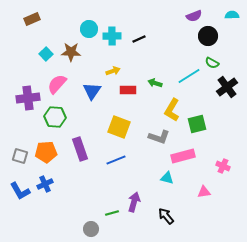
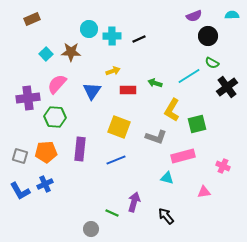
gray L-shape: moved 3 px left
purple rectangle: rotated 25 degrees clockwise
green line: rotated 40 degrees clockwise
